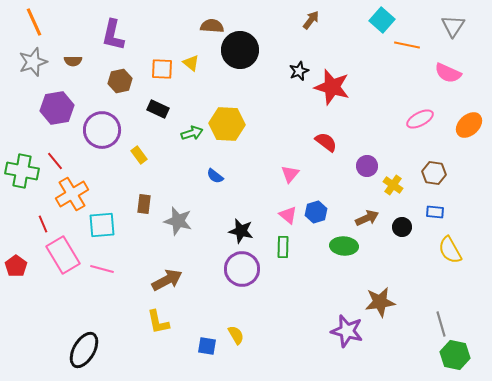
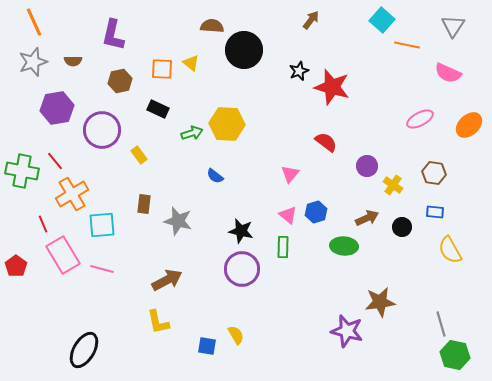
black circle at (240, 50): moved 4 px right
